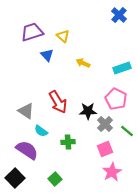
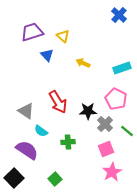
pink square: moved 1 px right
black square: moved 1 px left
